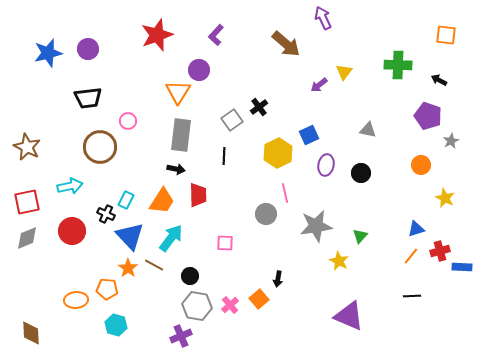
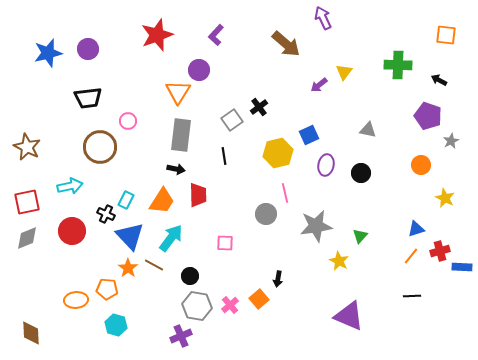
yellow hexagon at (278, 153): rotated 12 degrees clockwise
black line at (224, 156): rotated 12 degrees counterclockwise
